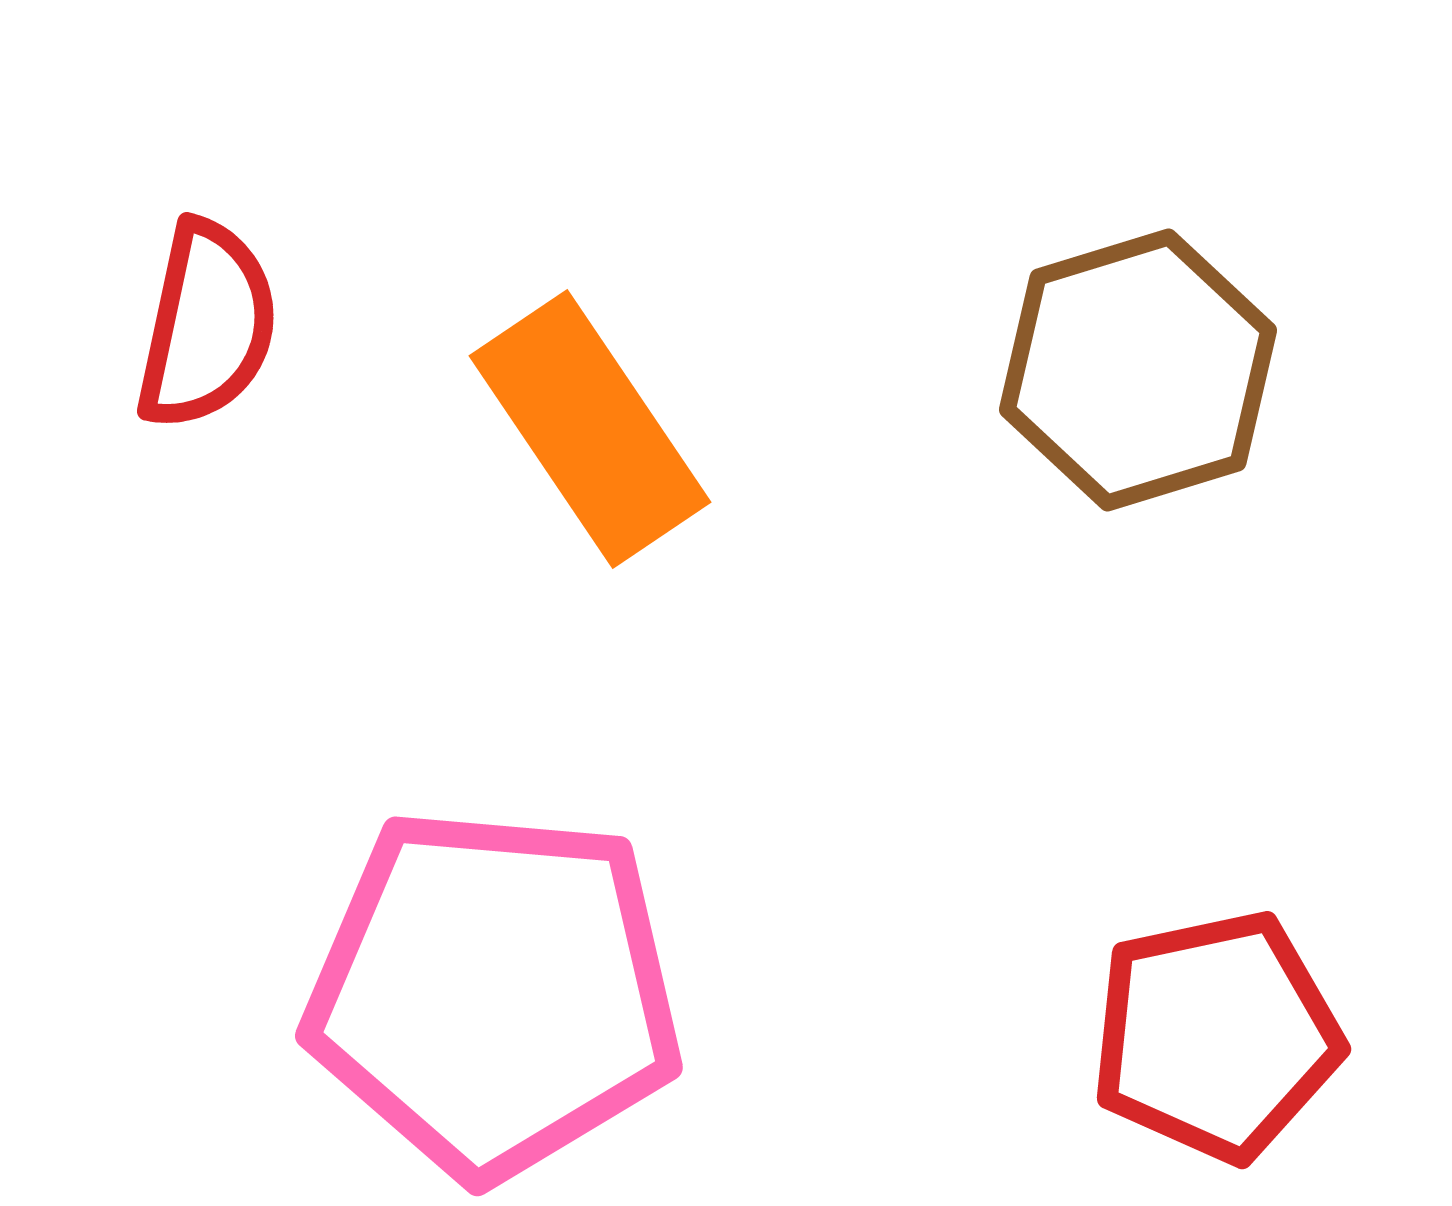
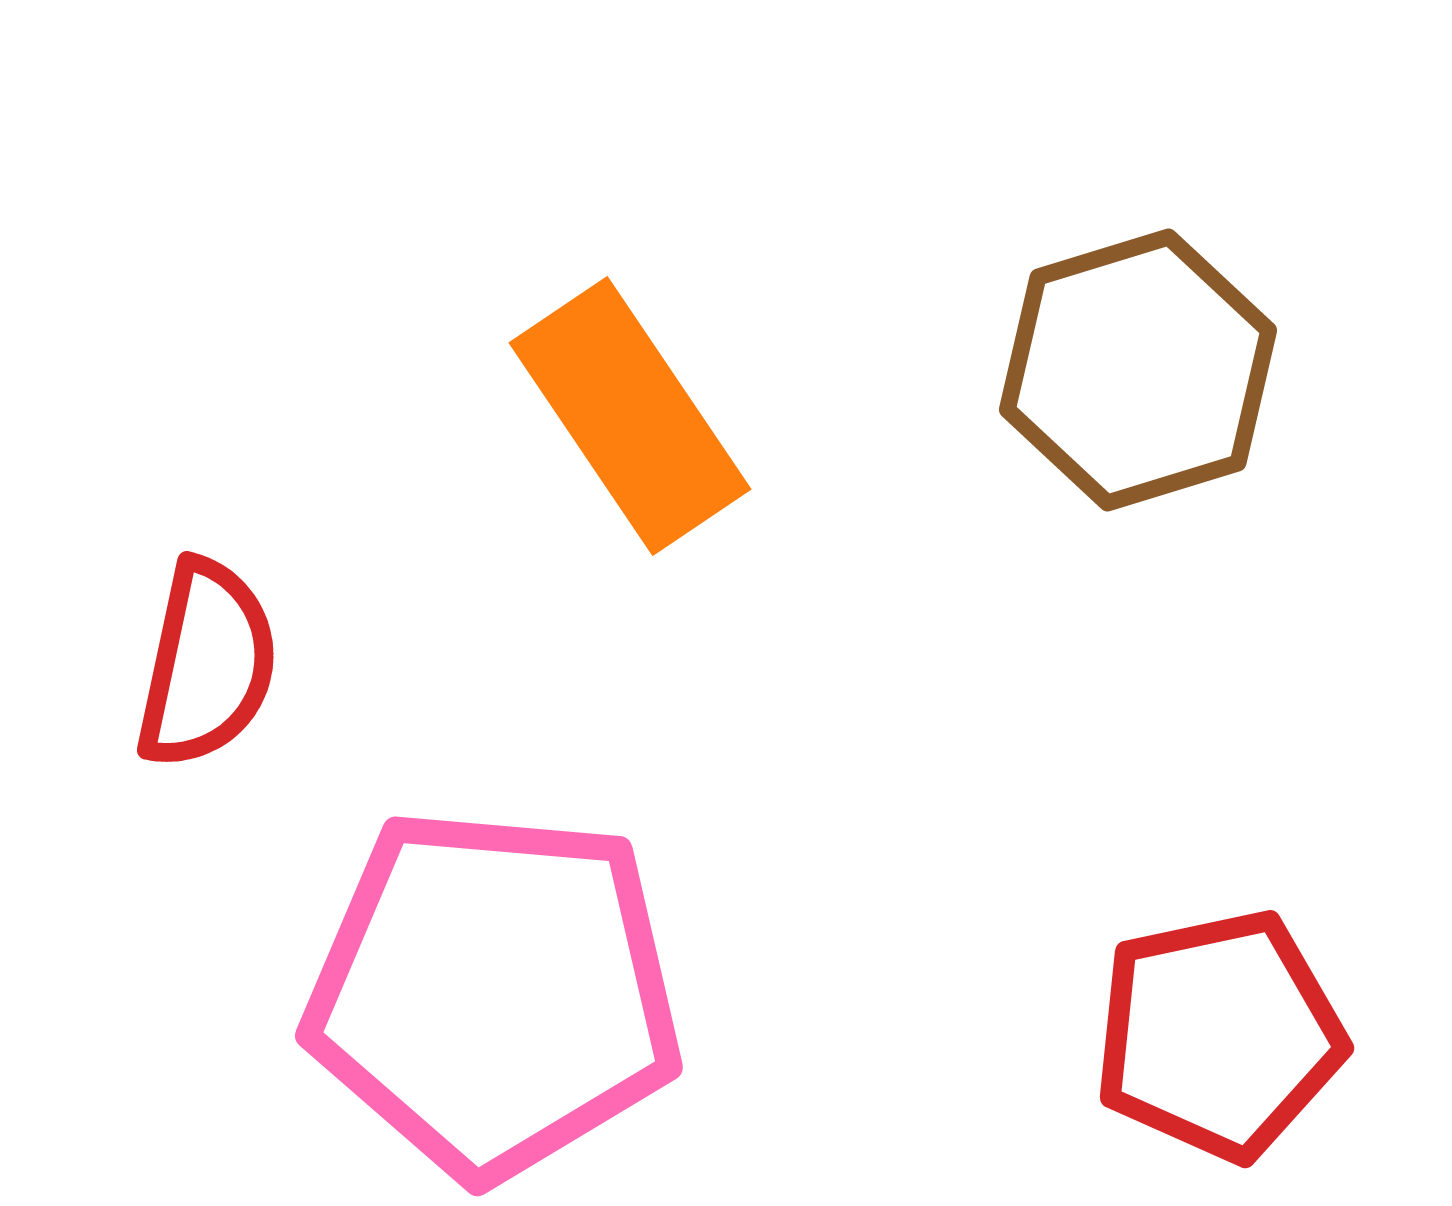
red semicircle: moved 339 px down
orange rectangle: moved 40 px right, 13 px up
red pentagon: moved 3 px right, 1 px up
